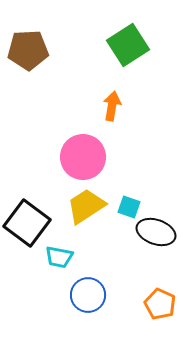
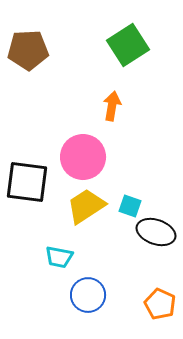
cyan square: moved 1 px right, 1 px up
black square: moved 41 px up; rotated 30 degrees counterclockwise
